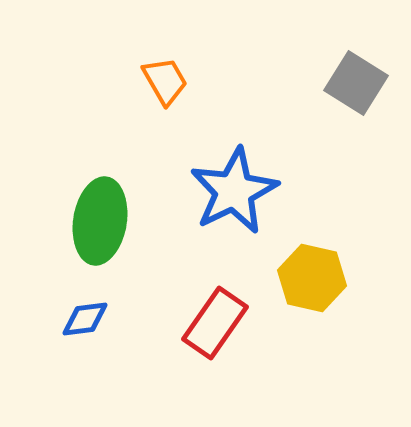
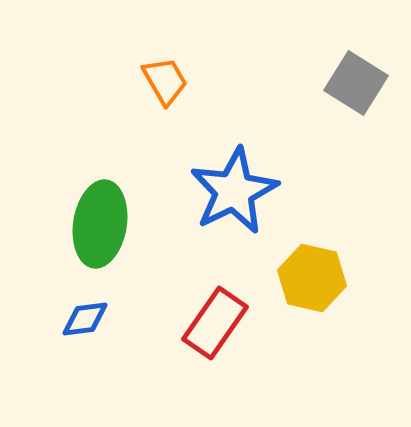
green ellipse: moved 3 px down
